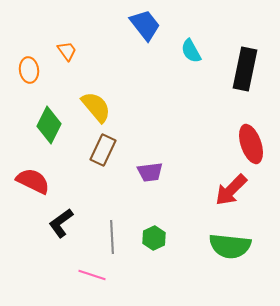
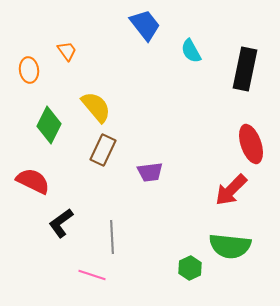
green hexagon: moved 36 px right, 30 px down
